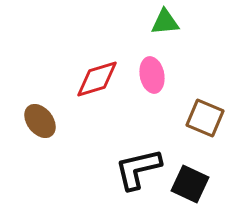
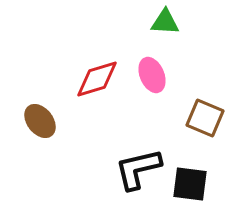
green triangle: rotated 8 degrees clockwise
pink ellipse: rotated 12 degrees counterclockwise
black square: rotated 18 degrees counterclockwise
